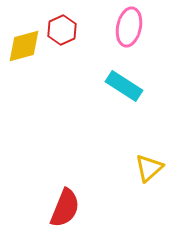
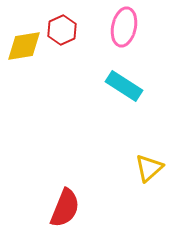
pink ellipse: moved 5 px left
yellow diamond: rotated 6 degrees clockwise
